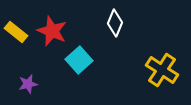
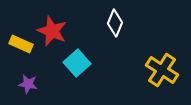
yellow rectangle: moved 5 px right, 12 px down; rotated 15 degrees counterclockwise
cyan square: moved 2 px left, 3 px down
purple star: rotated 24 degrees clockwise
